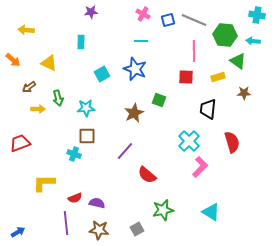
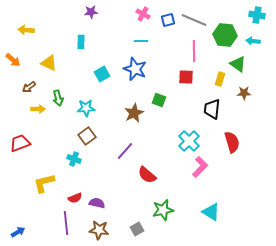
green triangle at (238, 61): moved 3 px down
yellow rectangle at (218, 77): moved 2 px right, 2 px down; rotated 56 degrees counterclockwise
black trapezoid at (208, 109): moved 4 px right
brown square at (87, 136): rotated 36 degrees counterclockwise
cyan cross at (74, 154): moved 5 px down
yellow L-shape at (44, 183): rotated 15 degrees counterclockwise
